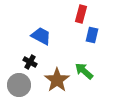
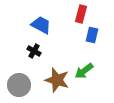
blue trapezoid: moved 11 px up
black cross: moved 4 px right, 11 px up
green arrow: rotated 78 degrees counterclockwise
brown star: rotated 20 degrees counterclockwise
